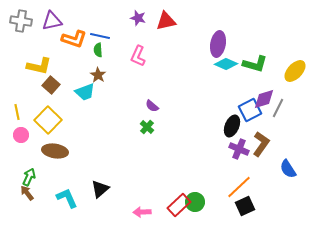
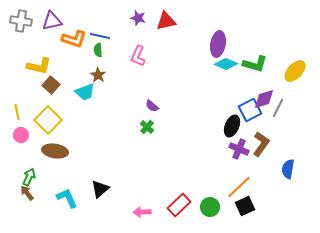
blue semicircle: rotated 42 degrees clockwise
green circle: moved 15 px right, 5 px down
